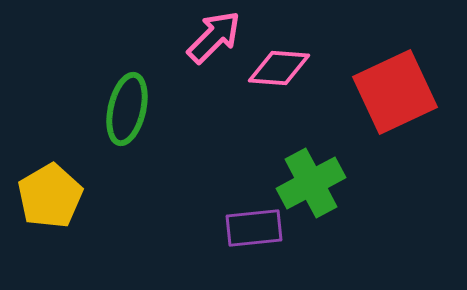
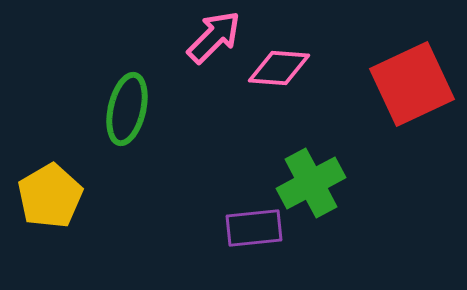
red square: moved 17 px right, 8 px up
